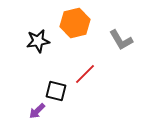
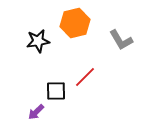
red line: moved 3 px down
black square: rotated 15 degrees counterclockwise
purple arrow: moved 1 px left, 1 px down
